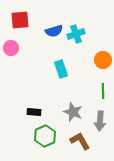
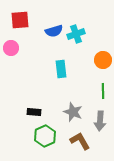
cyan rectangle: rotated 12 degrees clockwise
